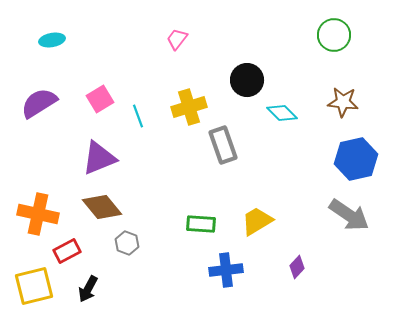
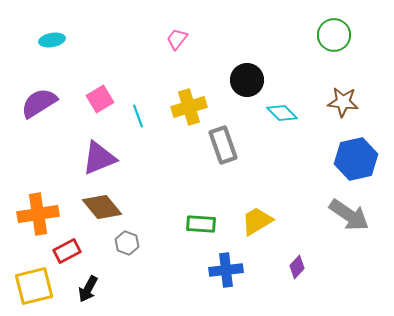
orange cross: rotated 21 degrees counterclockwise
